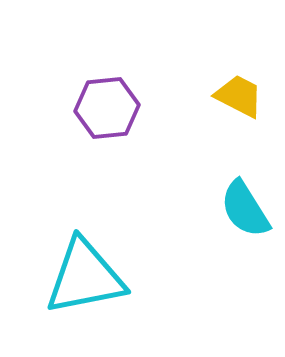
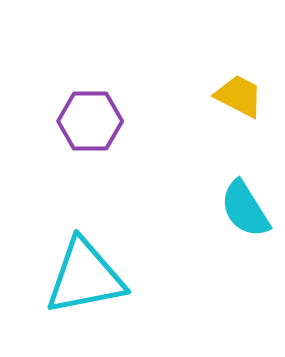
purple hexagon: moved 17 px left, 13 px down; rotated 6 degrees clockwise
